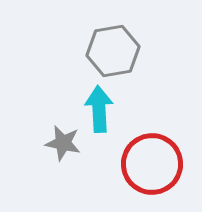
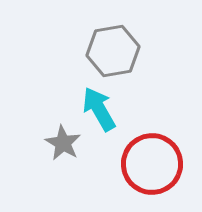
cyan arrow: rotated 27 degrees counterclockwise
gray star: rotated 18 degrees clockwise
